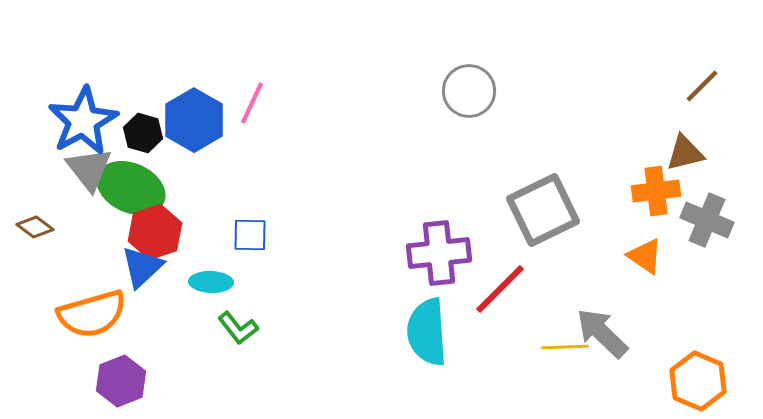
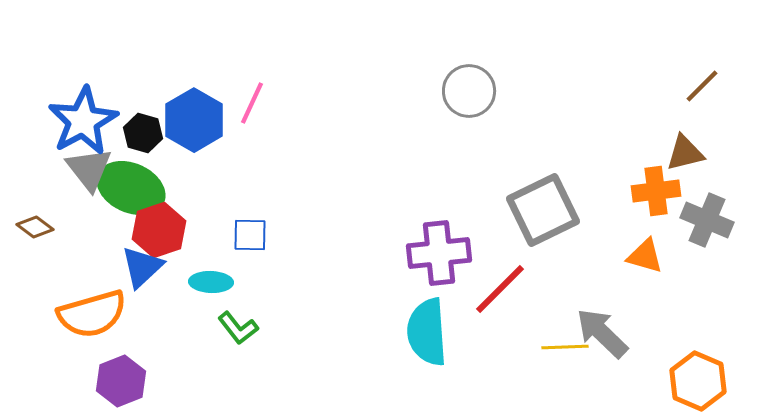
red hexagon: moved 4 px right, 2 px up
orange triangle: rotated 18 degrees counterclockwise
